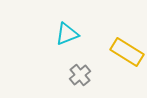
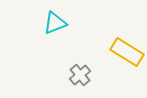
cyan triangle: moved 12 px left, 11 px up
